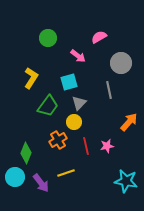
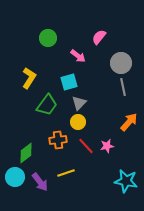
pink semicircle: rotated 21 degrees counterclockwise
yellow L-shape: moved 2 px left
gray line: moved 14 px right, 3 px up
green trapezoid: moved 1 px left, 1 px up
yellow circle: moved 4 px right
orange cross: rotated 24 degrees clockwise
red line: rotated 30 degrees counterclockwise
green diamond: rotated 30 degrees clockwise
purple arrow: moved 1 px left, 1 px up
